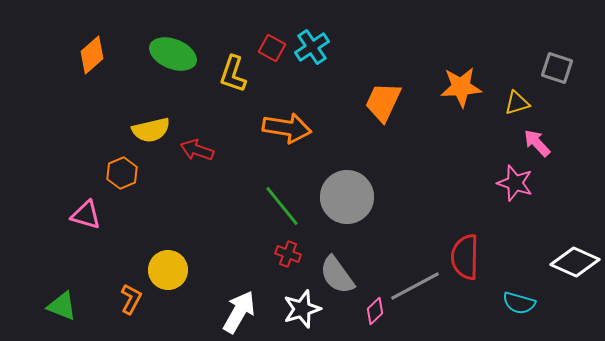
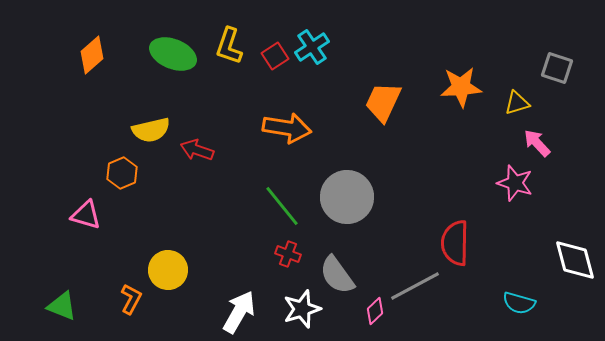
red square: moved 3 px right, 8 px down; rotated 28 degrees clockwise
yellow L-shape: moved 4 px left, 28 px up
red semicircle: moved 10 px left, 14 px up
white diamond: moved 2 px up; rotated 51 degrees clockwise
